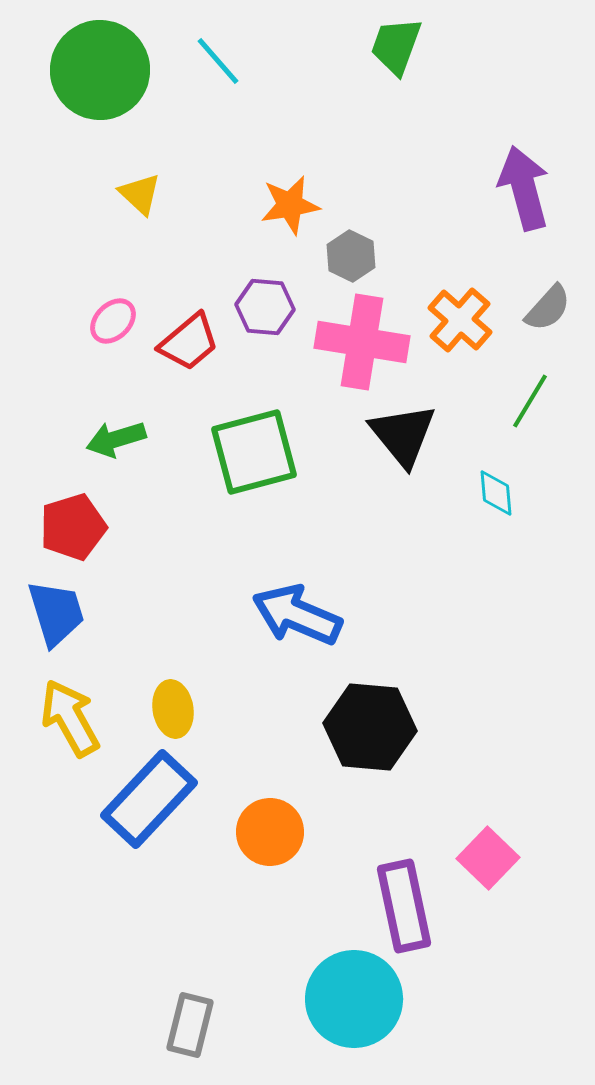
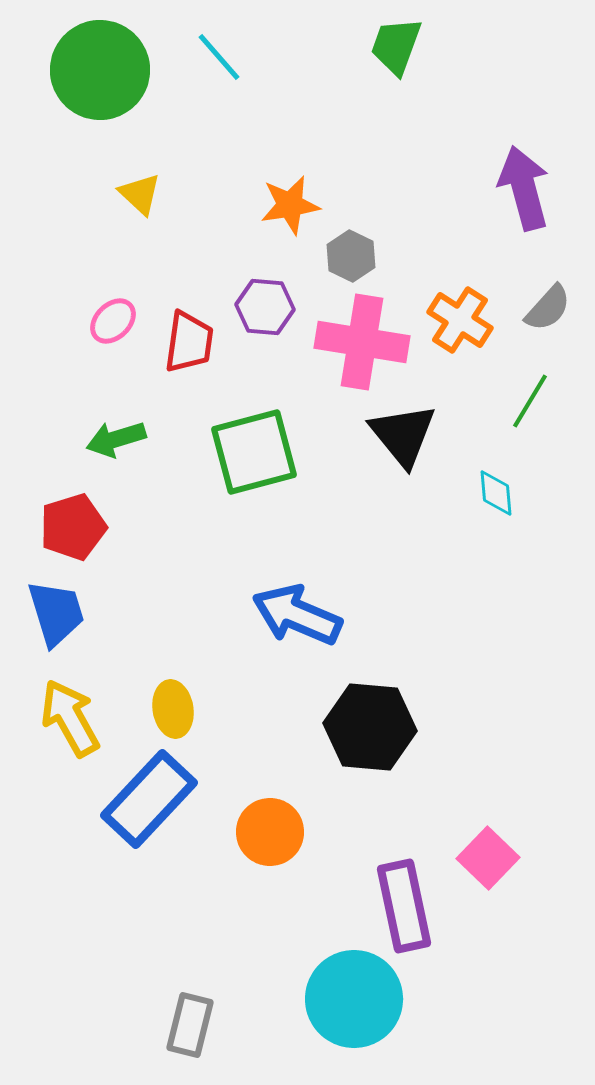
cyan line: moved 1 px right, 4 px up
orange cross: rotated 8 degrees counterclockwise
red trapezoid: rotated 42 degrees counterclockwise
